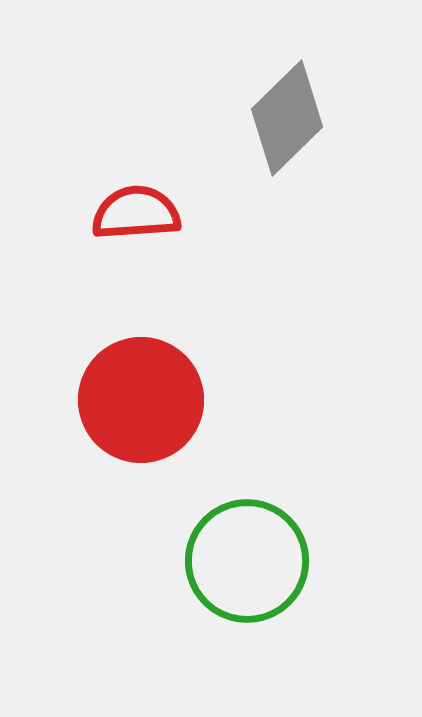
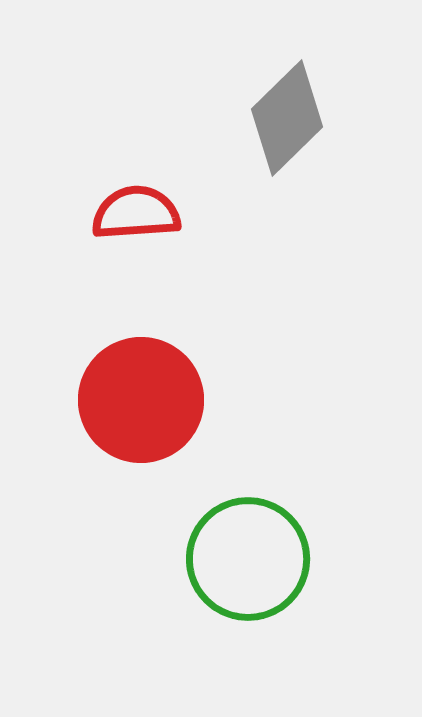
green circle: moved 1 px right, 2 px up
